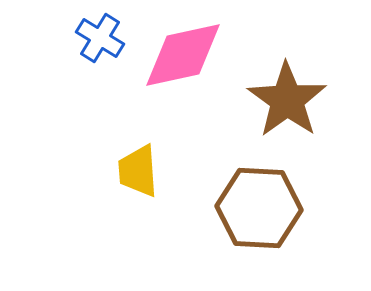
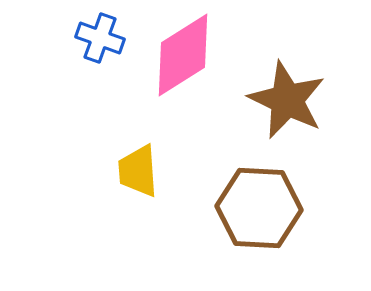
blue cross: rotated 12 degrees counterclockwise
pink diamond: rotated 20 degrees counterclockwise
brown star: rotated 10 degrees counterclockwise
